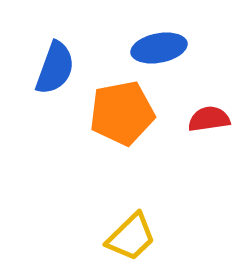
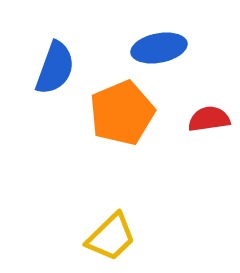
orange pentagon: rotated 12 degrees counterclockwise
yellow trapezoid: moved 20 px left
